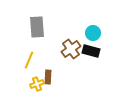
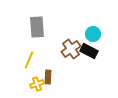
cyan circle: moved 1 px down
black rectangle: moved 2 px left; rotated 12 degrees clockwise
